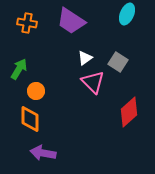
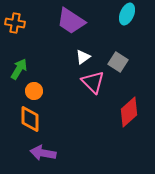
orange cross: moved 12 px left
white triangle: moved 2 px left, 1 px up
orange circle: moved 2 px left
